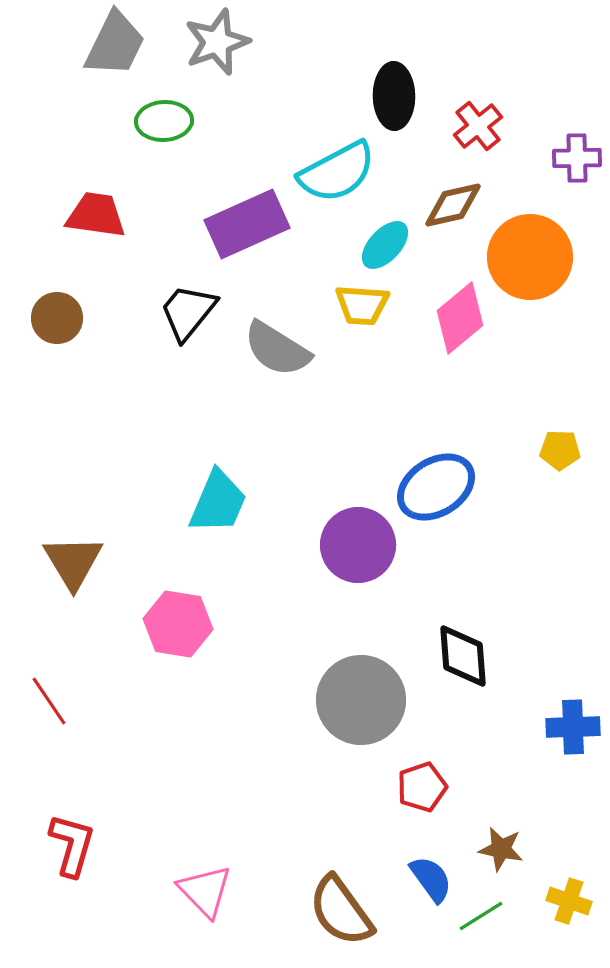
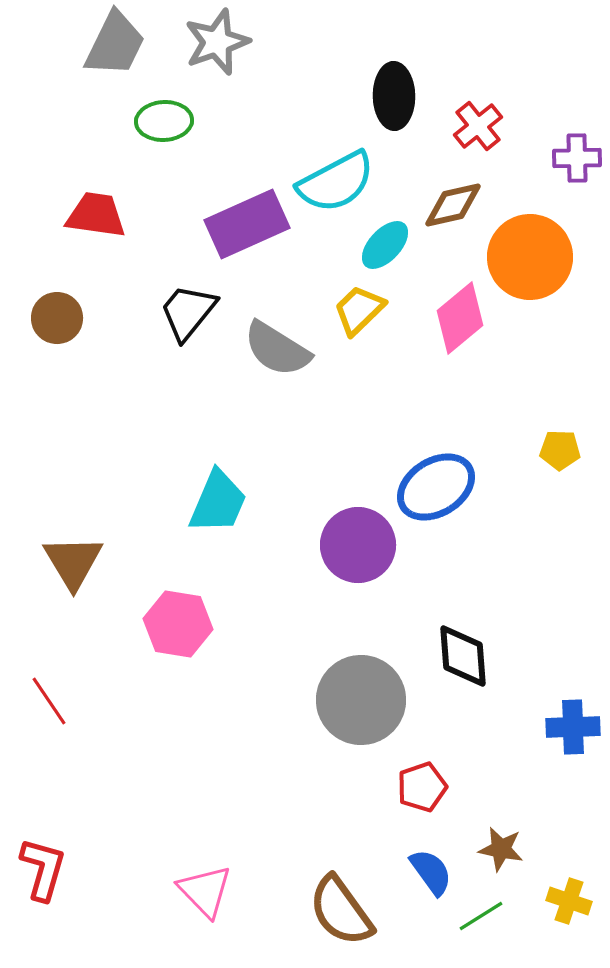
cyan semicircle: moved 1 px left, 10 px down
yellow trapezoid: moved 3 px left, 5 px down; rotated 132 degrees clockwise
red L-shape: moved 29 px left, 24 px down
blue semicircle: moved 7 px up
